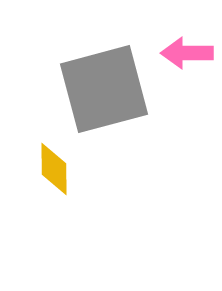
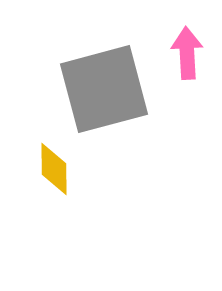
pink arrow: rotated 87 degrees clockwise
